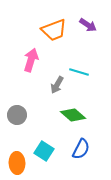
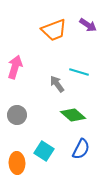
pink arrow: moved 16 px left, 7 px down
gray arrow: moved 1 px up; rotated 114 degrees clockwise
